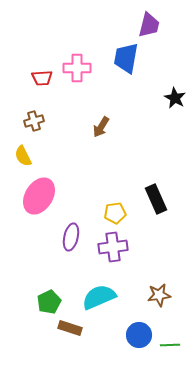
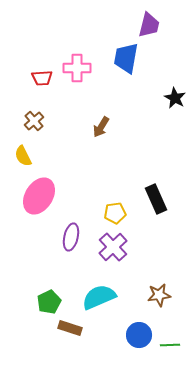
brown cross: rotated 24 degrees counterclockwise
purple cross: rotated 36 degrees counterclockwise
